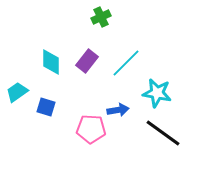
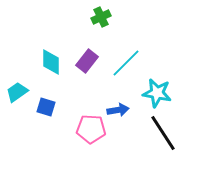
black line: rotated 21 degrees clockwise
